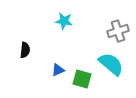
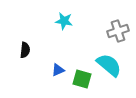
cyan semicircle: moved 2 px left, 1 px down
